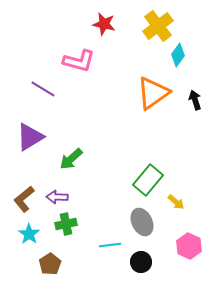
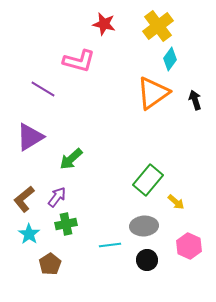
cyan diamond: moved 8 px left, 4 px down
purple arrow: rotated 125 degrees clockwise
gray ellipse: moved 2 px right, 4 px down; rotated 68 degrees counterclockwise
black circle: moved 6 px right, 2 px up
